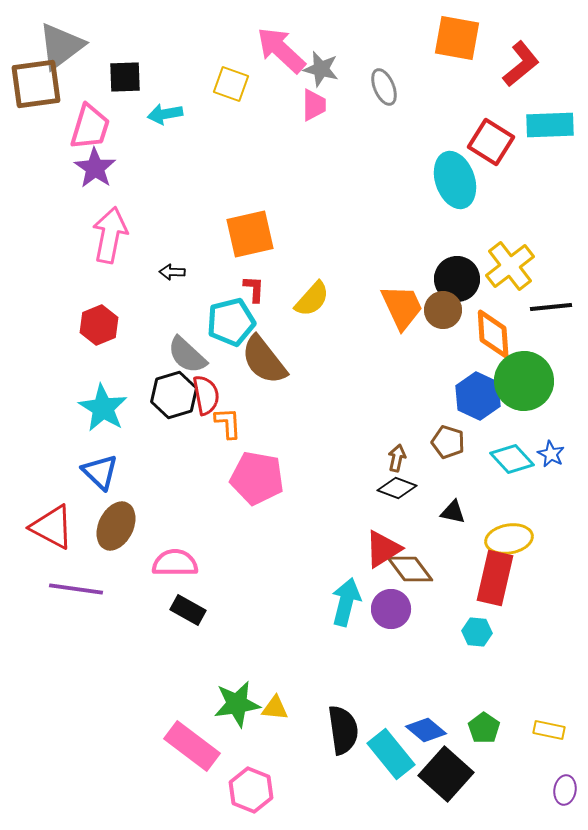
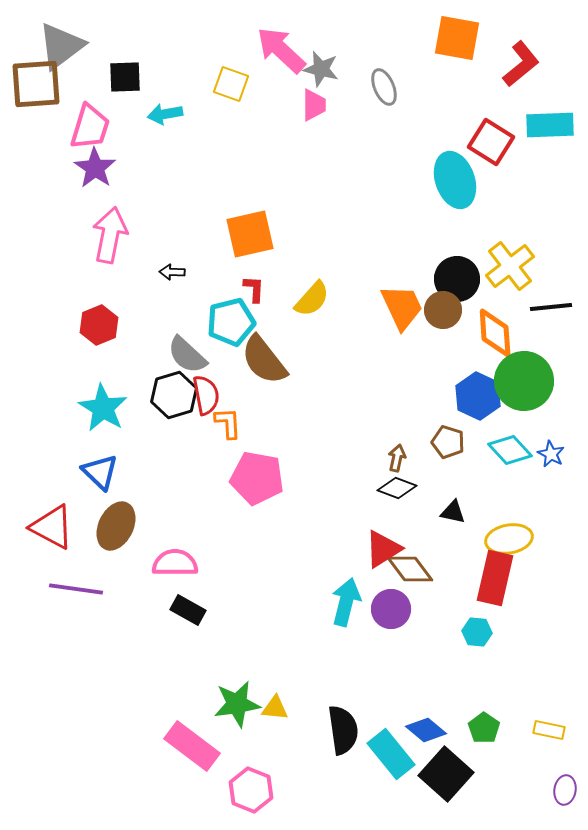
brown square at (36, 84): rotated 4 degrees clockwise
orange diamond at (493, 334): moved 2 px right, 1 px up
cyan diamond at (512, 459): moved 2 px left, 9 px up
